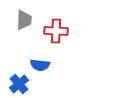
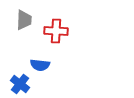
blue cross: moved 1 px right; rotated 12 degrees counterclockwise
